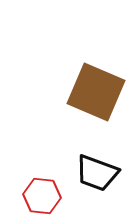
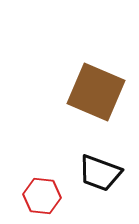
black trapezoid: moved 3 px right
